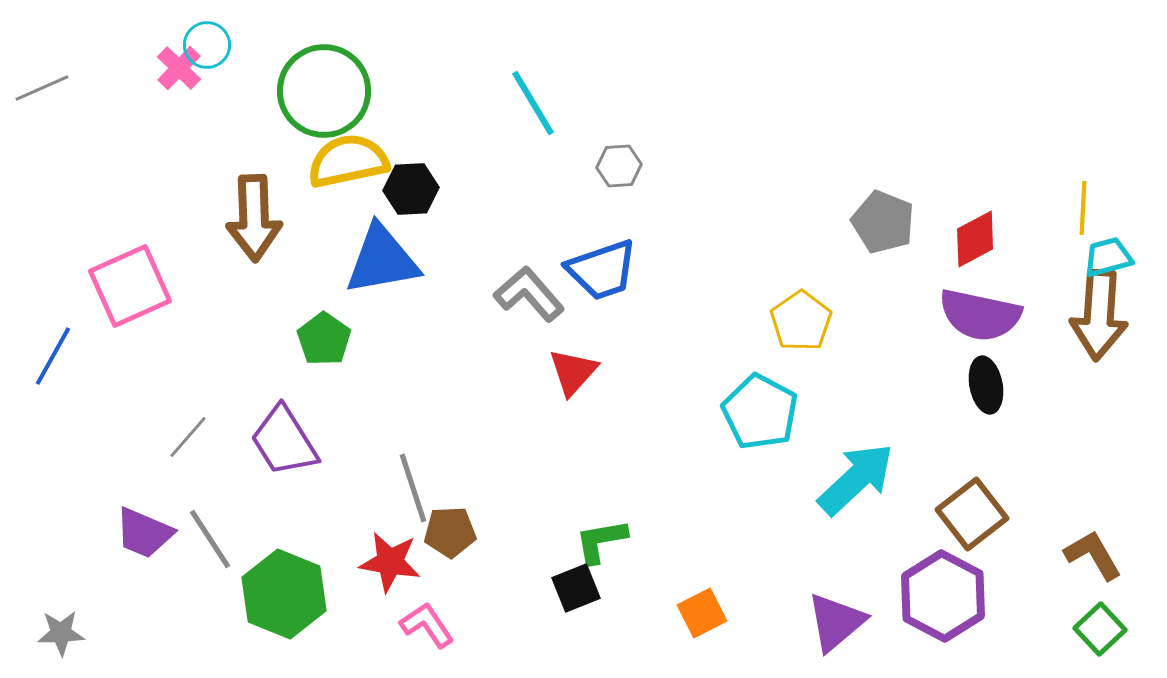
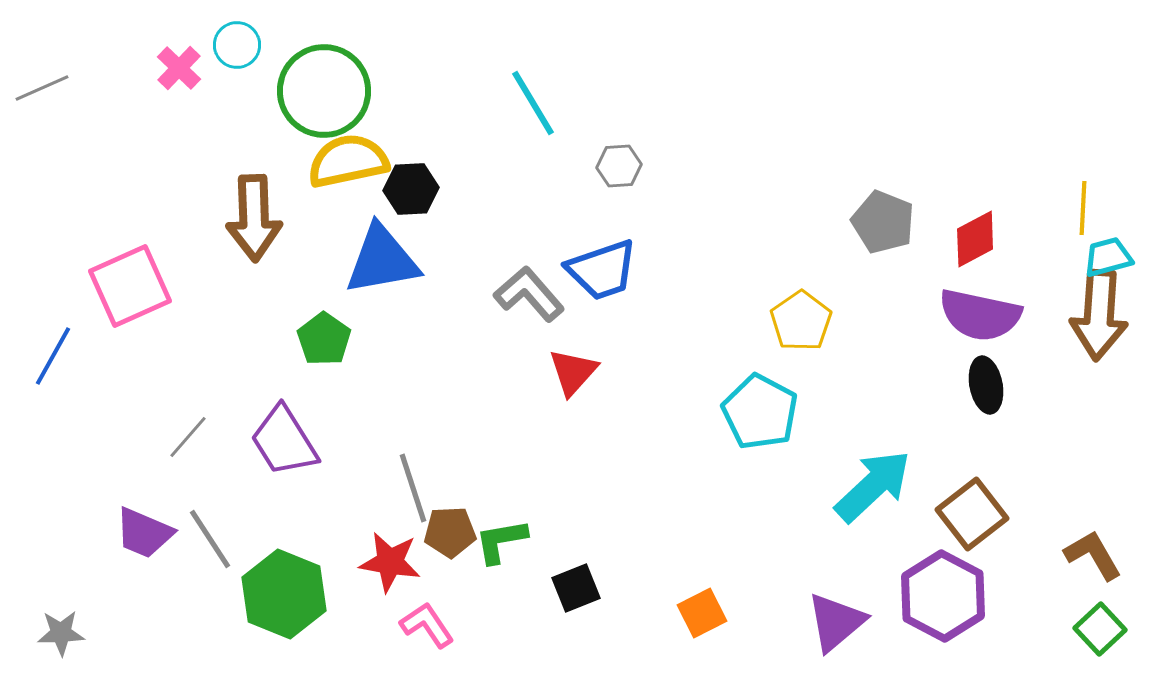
cyan circle at (207, 45): moved 30 px right
cyan arrow at (856, 479): moved 17 px right, 7 px down
green L-shape at (601, 541): moved 100 px left
